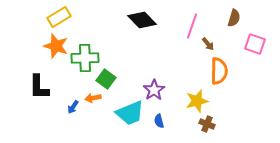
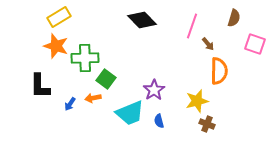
black L-shape: moved 1 px right, 1 px up
blue arrow: moved 3 px left, 3 px up
